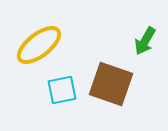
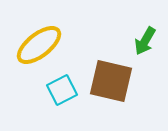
brown square: moved 3 px up; rotated 6 degrees counterclockwise
cyan square: rotated 16 degrees counterclockwise
